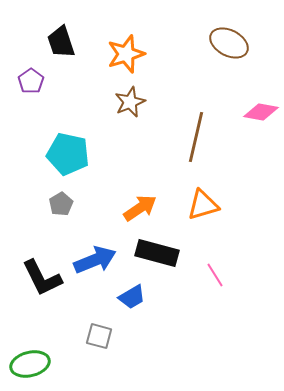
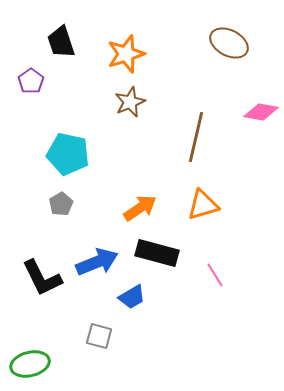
blue arrow: moved 2 px right, 2 px down
